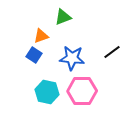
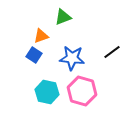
pink hexagon: rotated 16 degrees clockwise
